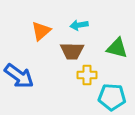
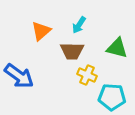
cyan arrow: rotated 48 degrees counterclockwise
yellow cross: rotated 24 degrees clockwise
